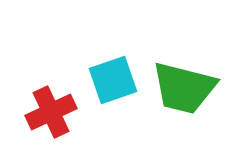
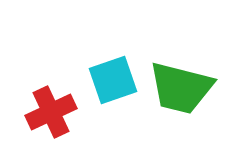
green trapezoid: moved 3 px left
